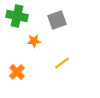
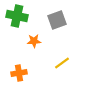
orange cross: moved 2 px right, 1 px down; rotated 35 degrees clockwise
